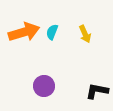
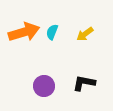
yellow arrow: rotated 78 degrees clockwise
black L-shape: moved 13 px left, 8 px up
